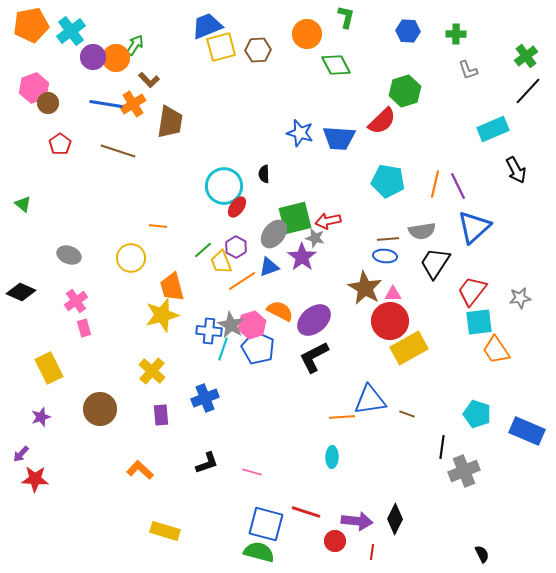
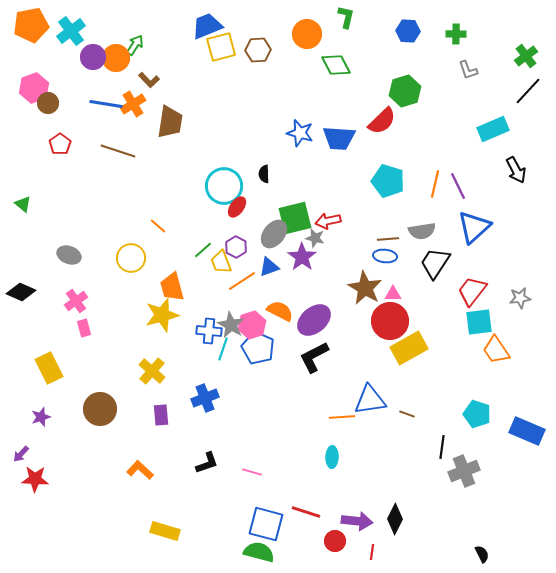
cyan pentagon at (388, 181): rotated 8 degrees clockwise
orange line at (158, 226): rotated 36 degrees clockwise
